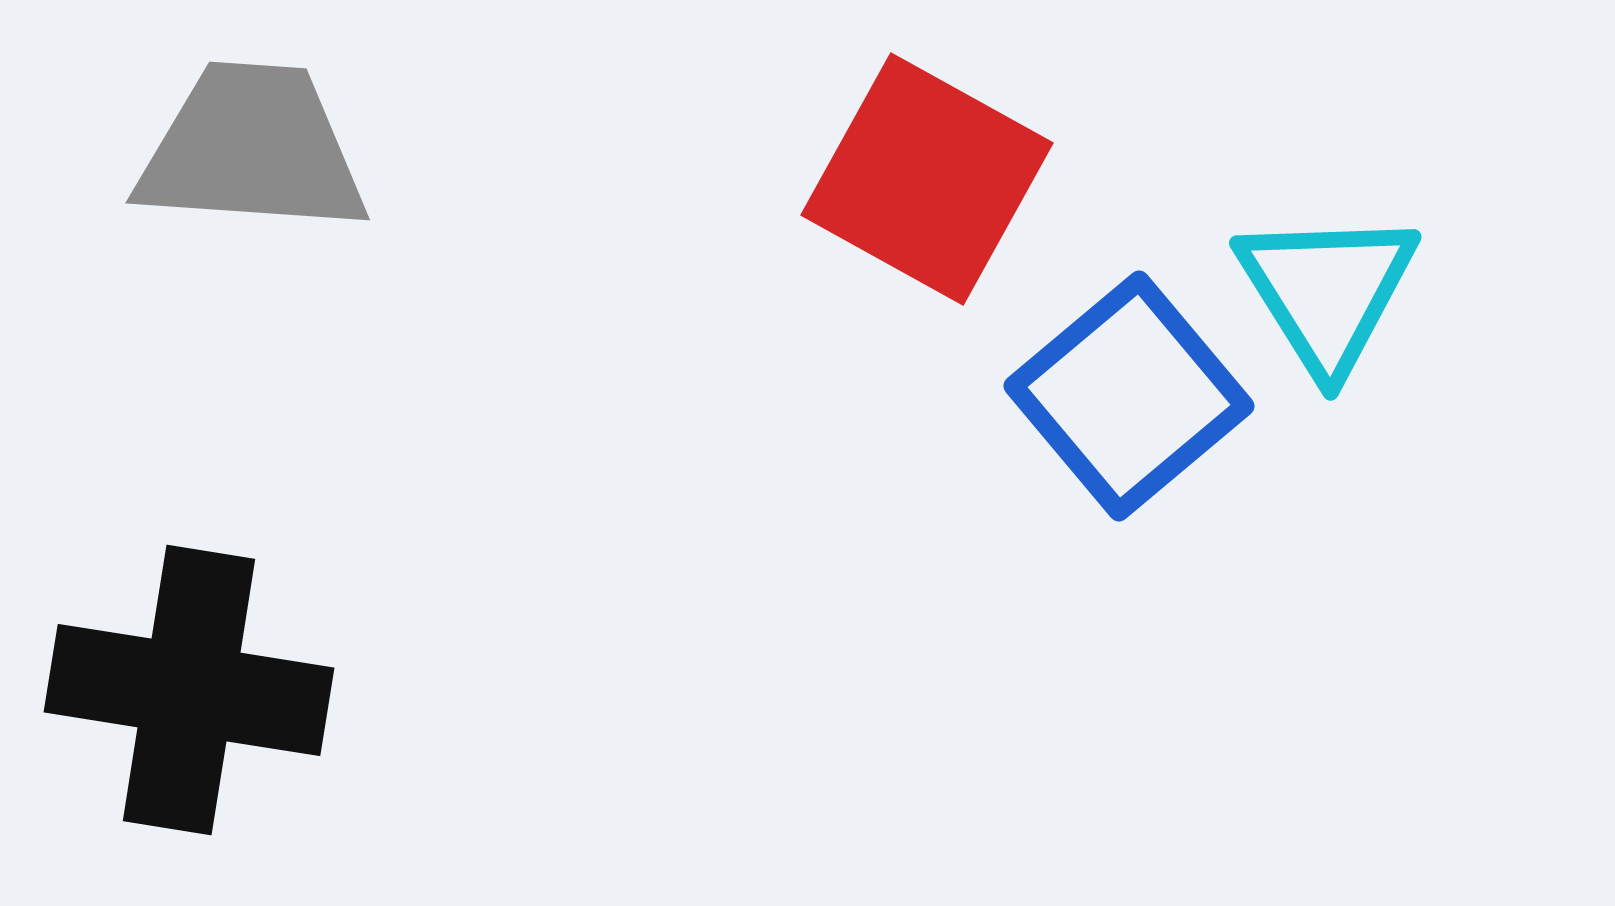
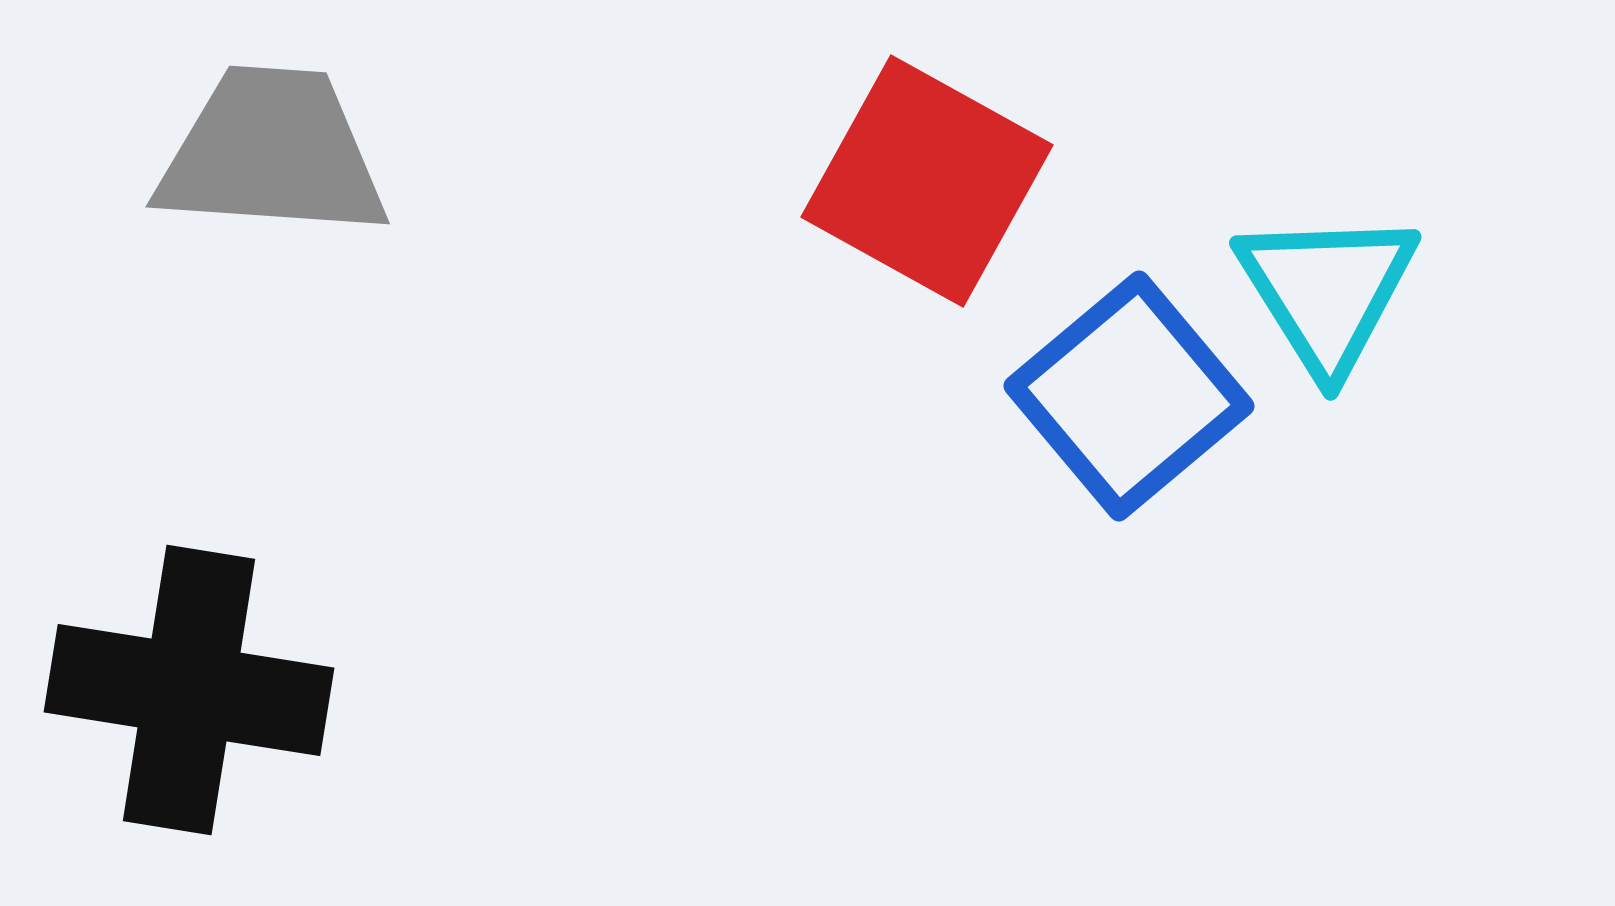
gray trapezoid: moved 20 px right, 4 px down
red square: moved 2 px down
